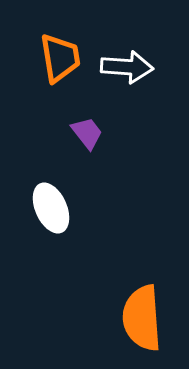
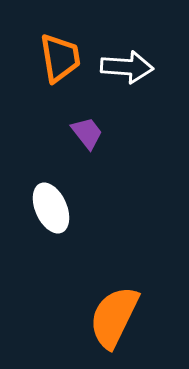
orange semicircle: moved 28 px left, 1 px up; rotated 30 degrees clockwise
